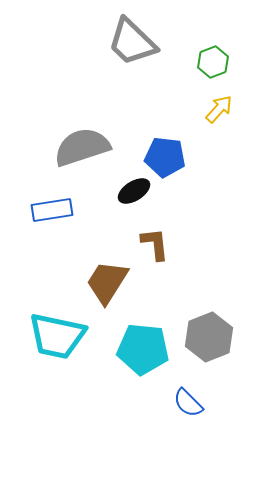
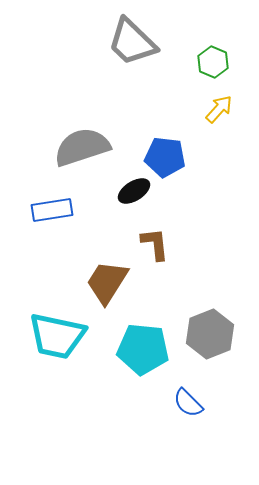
green hexagon: rotated 16 degrees counterclockwise
gray hexagon: moved 1 px right, 3 px up
